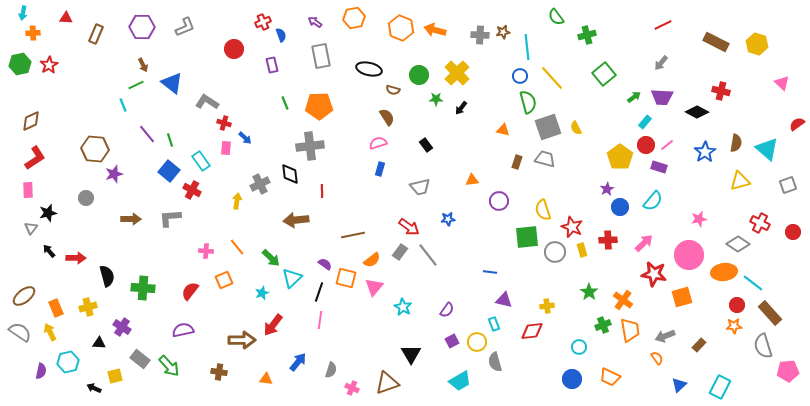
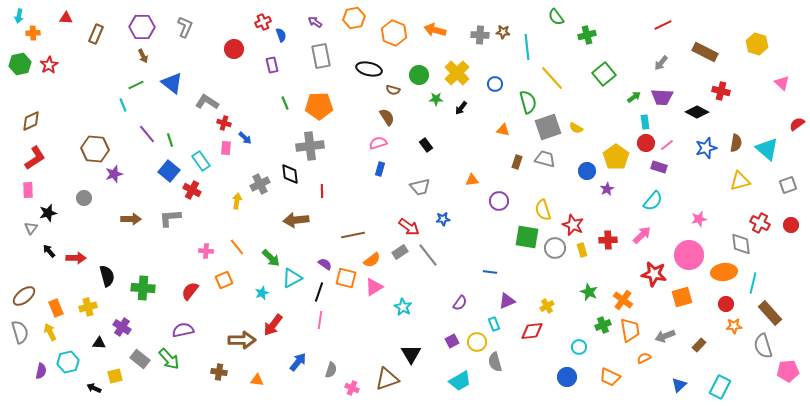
cyan arrow at (23, 13): moved 4 px left, 3 px down
gray L-shape at (185, 27): rotated 45 degrees counterclockwise
orange hexagon at (401, 28): moved 7 px left, 5 px down
brown star at (503, 32): rotated 16 degrees clockwise
brown rectangle at (716, 42): moved 11 px left, 10 px down
brown arrow at (143, 65): moved 9 px up
blue circle at (520, 76): moved 25 px left, 8 px down
cyan rectangle at (645, 122): rotated 48 degrees counterclockwise
yellow semicircle at (576, 128): rotated 32 degrees counterclockwise
red circle at (646, 145): moved 2 px up
blue star at (705, 152): moved 1 px right, 4 px up; rotated 15 degrees clockwise
yellow pentagon at (620, 157): moved 4 px left
gray circle at (86, 198): moved 2 px left
blue circle at (620, 207): moved 33 px left, 36 px up
blue star at (448, 219): moved 5 px left
red star at (572, 227): moved 1 px right, 2 px up
red circle at (793, 232): moved 2 px left, 7 px up
green square at (527, 237): rotated 15 degrees clockwise
pink arrow at (644, 243): moved 2 px left, 8 px up
gray diamond at (738, 244): moved 3 px right; rotated 50 degrees clockwise
gray rectangle at (400, 252): rotated 21 degrees clockwise
gray circle at (555, 252): moved 4 px up
cyan triangle at (292, 278): rotated 15 degrees clockwise
cyan line at (753, 283): rotated 65 degrees clockwise
pink triangle at (374, 287): rotated 18 degrees clockwise
green star at (589, 292): rotated 12 degrees counterclockwise
purple triangle at (504, 300): moved 3 px right, 1 px down; rotated 36 degrees counterclockwise
red circle at (737, 305): moved 11 px left, 1 px up
yellow cross at (547, 306): rotated 24 degrees counterclockwise
purple semicircle at (447, 310): moved 13 px right, 7 px up
gray semicircle at (20, 332): rotated 40 degrees clockwise
orange semicircle at (657, 358): moved 13 px left; rotated 80 degrees counterclockwise
green arrow at (169, 366): moved 7 px up
orange triangle at (266, 379): moved 9 px left, 1 px down
blue circle at (572, 379): moved 5 px left, 2 px up
brown triangle at (387, 383): moved 4 px up
